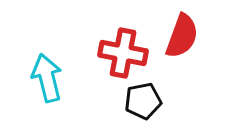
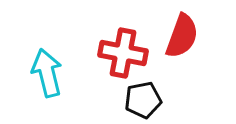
cyan arrow: moved 5 px up
black pentagon: moved 1 px up
